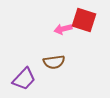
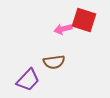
purple trapezoid: moved 4 px right, 1 px down
